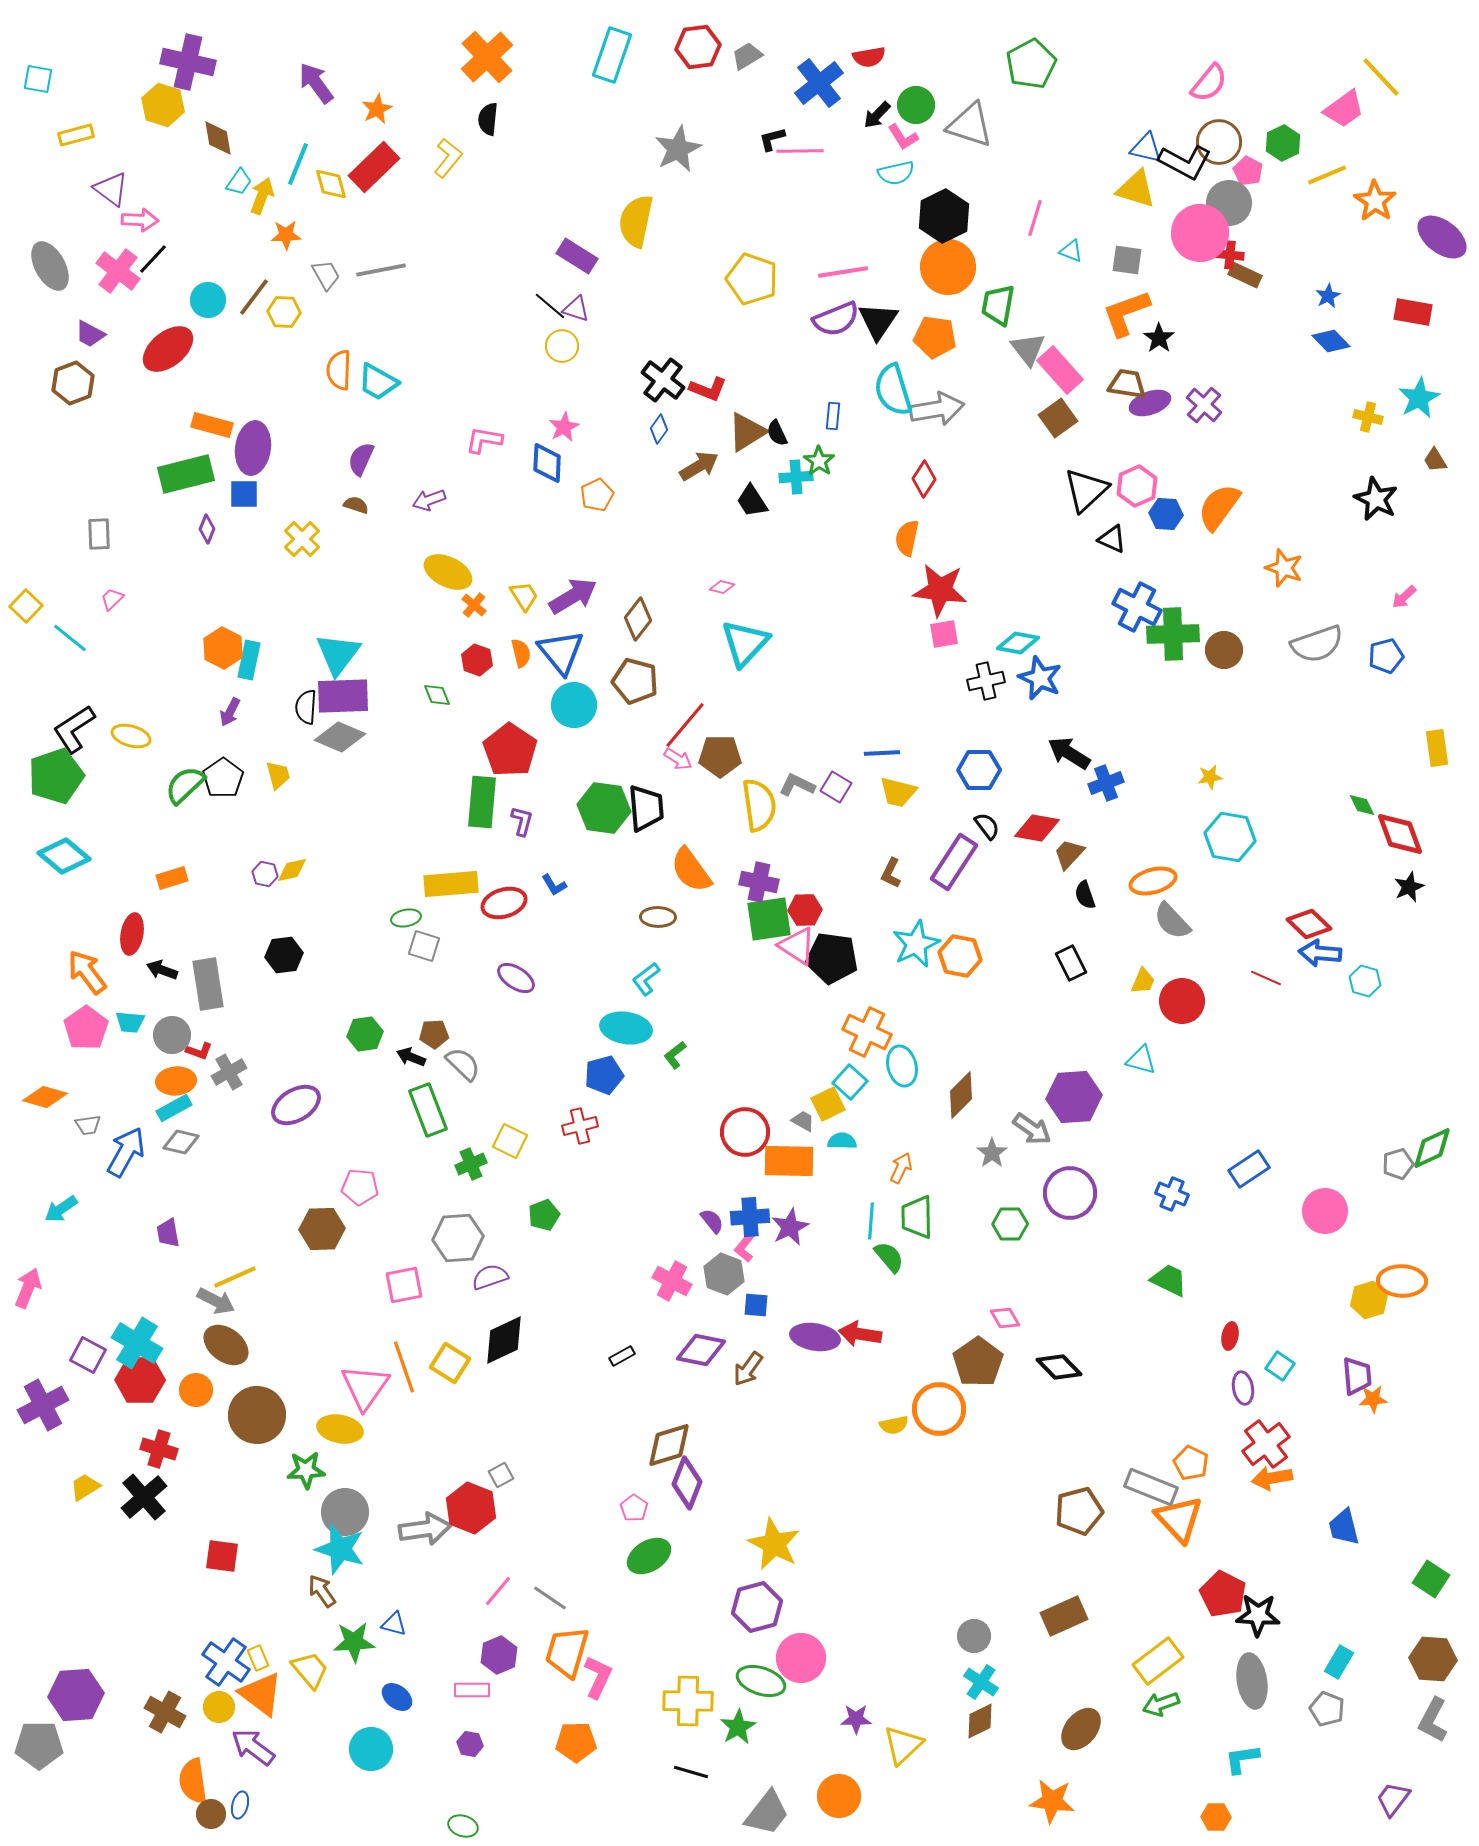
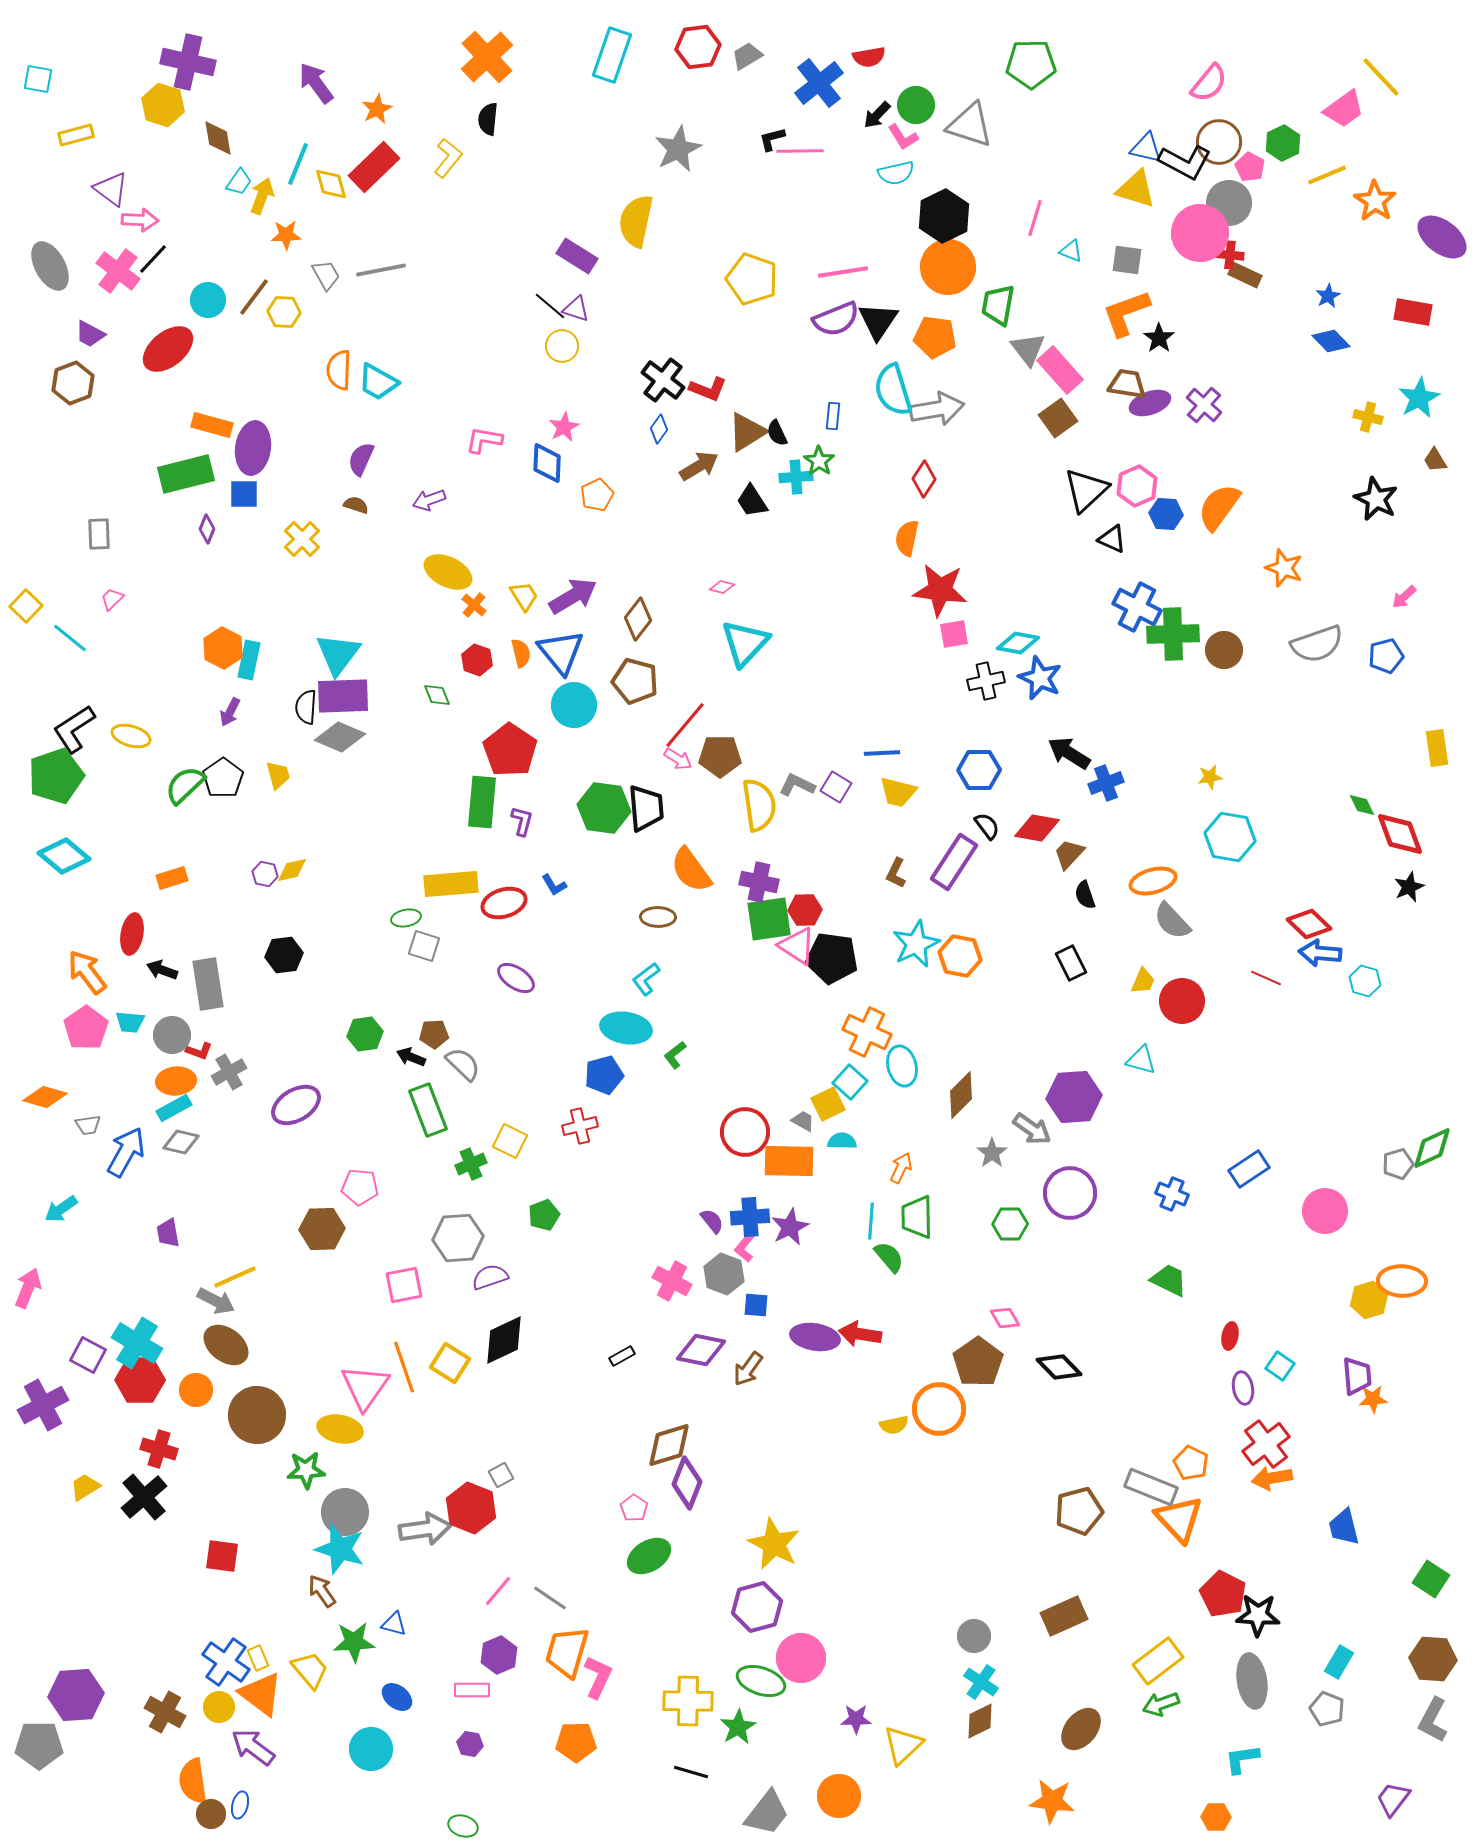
green pentagon at (1031, 64): rotated 27 degrees clockwise
pink pentagon at (1248, 171): moved 2 px right, 4 px up
pink square at (944, 634): moved 10 px right
brown L-shape at (891, 873): moved 5 px right
